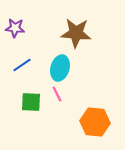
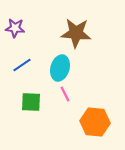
pink line: moved 8 px right
